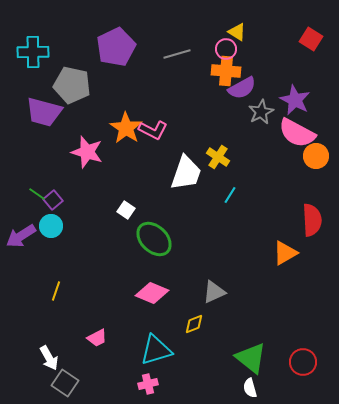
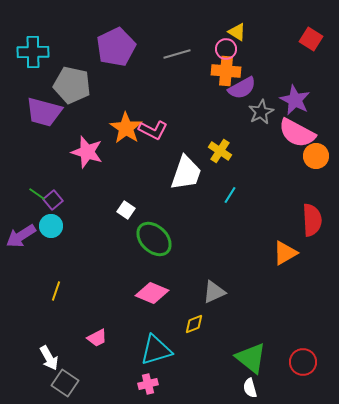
yellow cross: moved 2 px right, 6 px up
